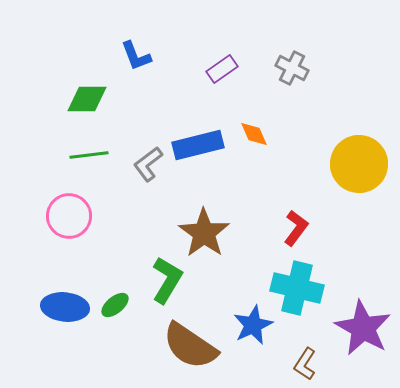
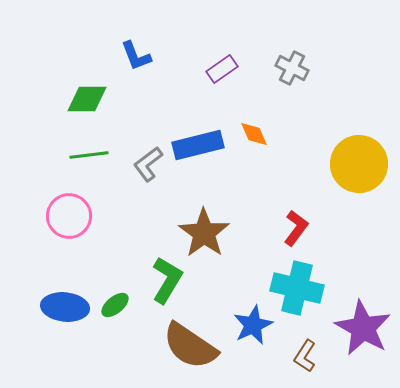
brown L-shape: moved 8 px up
